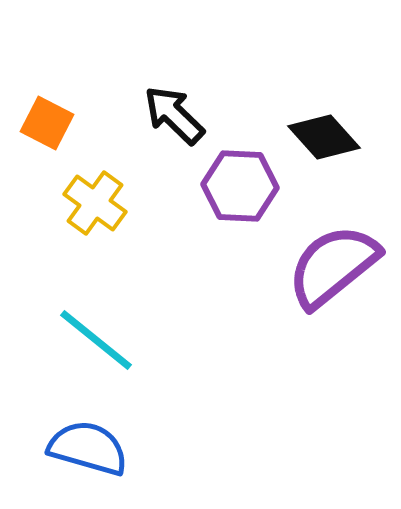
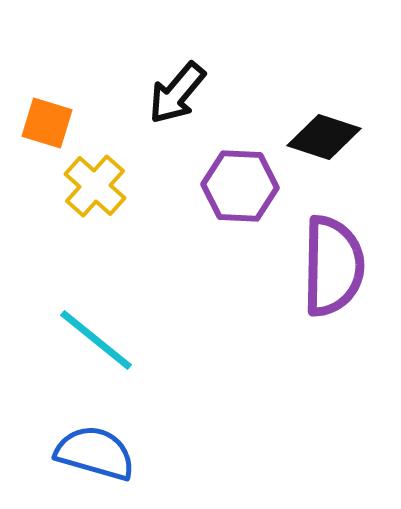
black arrow: moved 3 px right, 22 px up; rotated 94 degrees counterclockwise
orange square: rotated 10 degrees counterclockwise
black diamond: rotated 30 degrees counterclockwise
yellow cross: moved 17 px up; rotated 6 degrees clockwise
purple semicircle: rotated 130 degrees clockwise
blue semicircle: moved 7 px right, 5 px down
